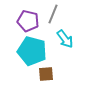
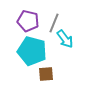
gray line: moved 1 px right, 9 px down
